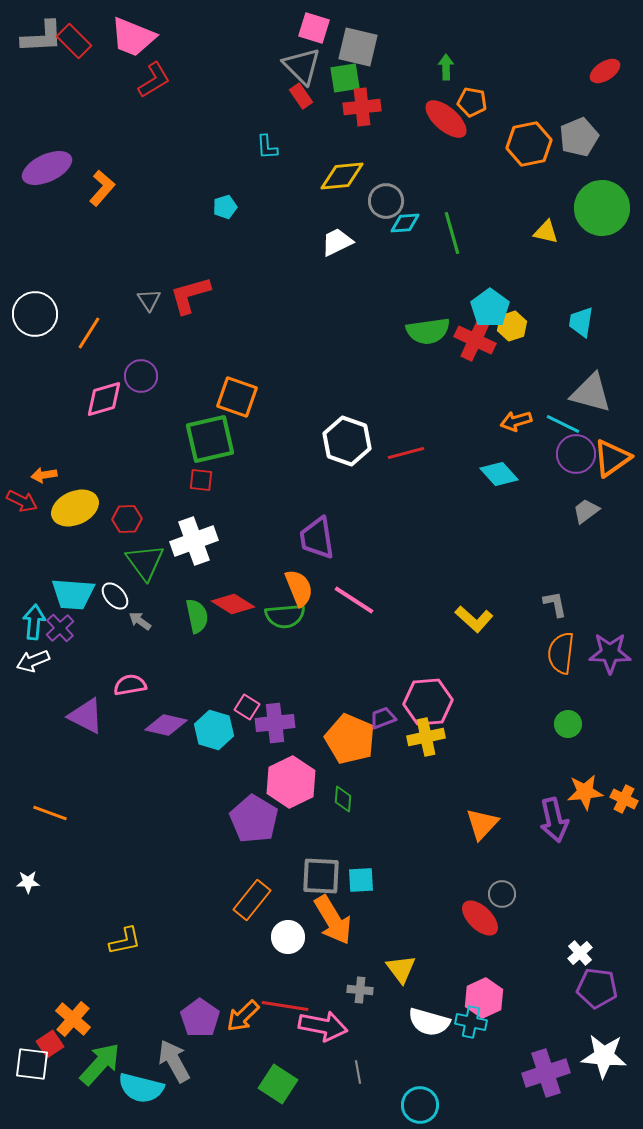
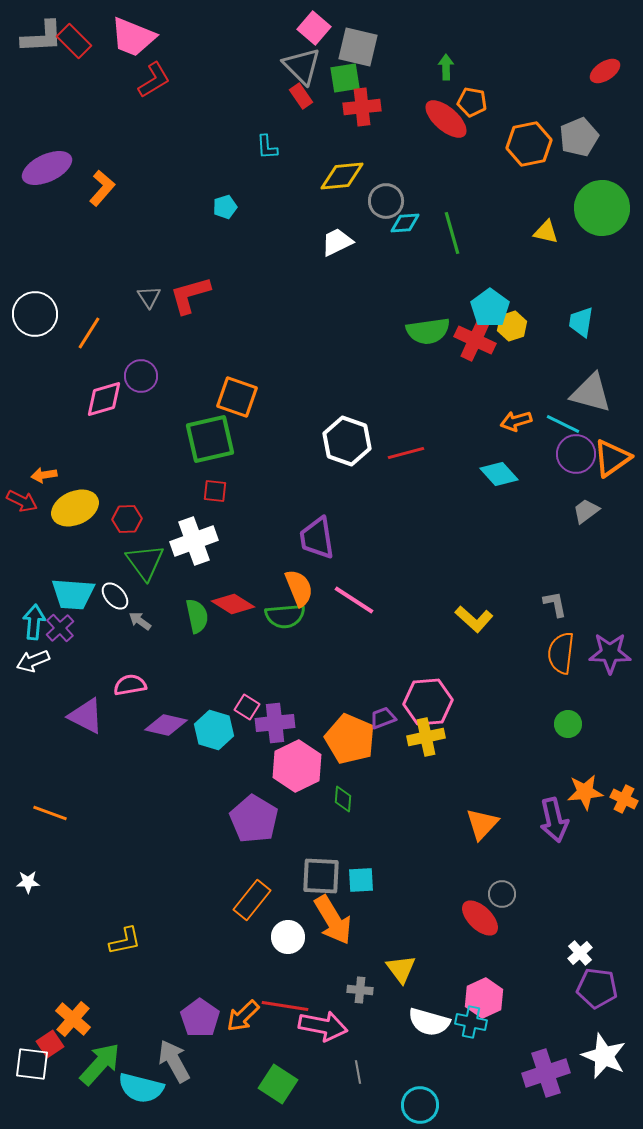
pink square at (314, 28): rotated 24 degrees clockwise
gray triangle at (149, 300): moved 3 px up
red square at (201, 480): moved 14 px right, 11 px down
pink hexagon at (291, 782): moved 6 px right, 16 px up
white star at (604, 1056): rotated 18 degrees clockwise
